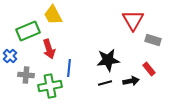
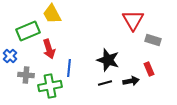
yellow trapezoid: moved 1 px left, 1 px up
black star: rotated 25 degrees clockwise
red rectangle: rotated 16 degrees clockwise
